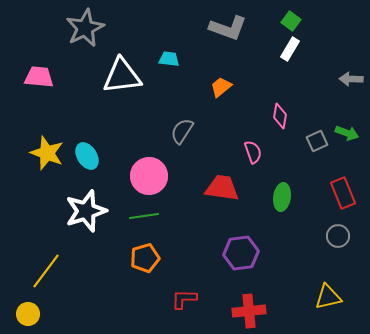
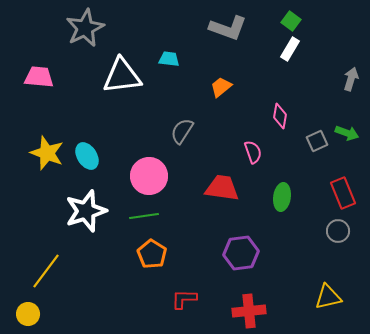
gray arrow: rotated 105 degrees clockwise
gray circle: moved 5 px up
orange pentagon: moved 7 px right, 4 px up; rotated 24 degrees counterclockwise
